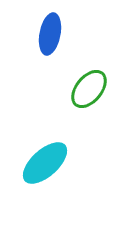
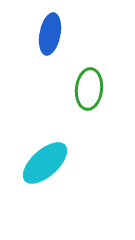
green ellipse: rotated 33 degrees counterclockwise
